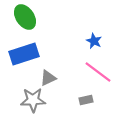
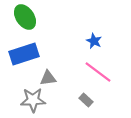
gray triangle: rotated 18 degrees clockwise
gray rectangle: rotated 56 degrees clockwise
